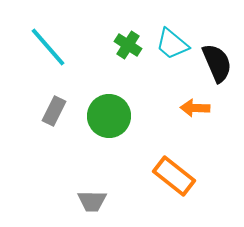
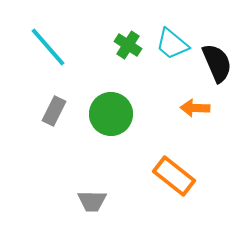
green circle: moved 2 px right, 2 px up
